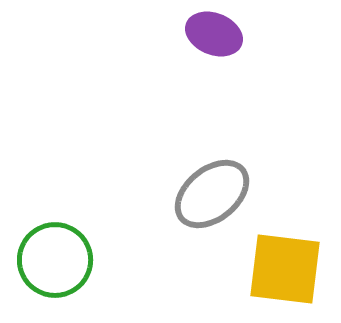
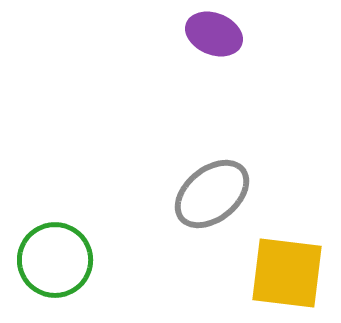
yellow square: moved 2 px right, 4 px down
